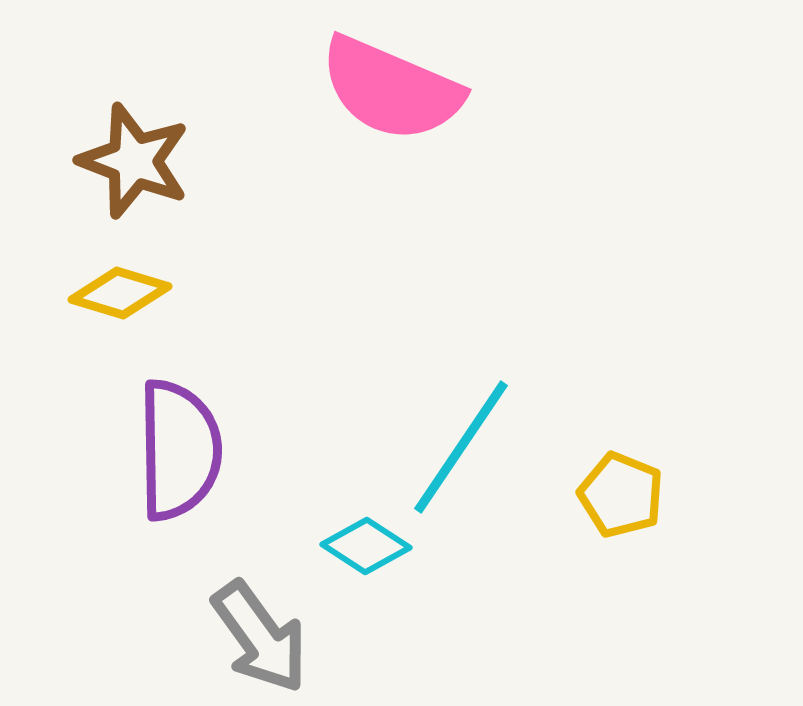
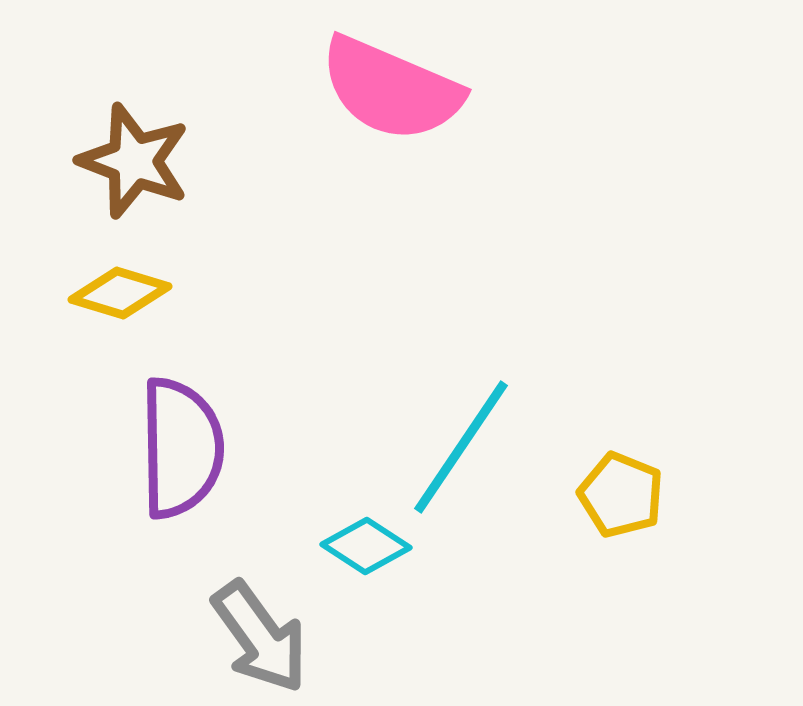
purple semicircle: moved 2 px right, 2 px up
